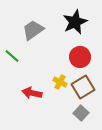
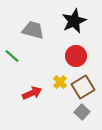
black star: moved 1 px left, 1 px up
gray trapezoid: rotated 50 degrees clockwise
red circle: moved 4 px left, 1 px up
yellow cross: rotated 16 degrees clockwise
red arrow: rotated 144 degrees clockwise
gray square: moved 1 px right, 1 px up
